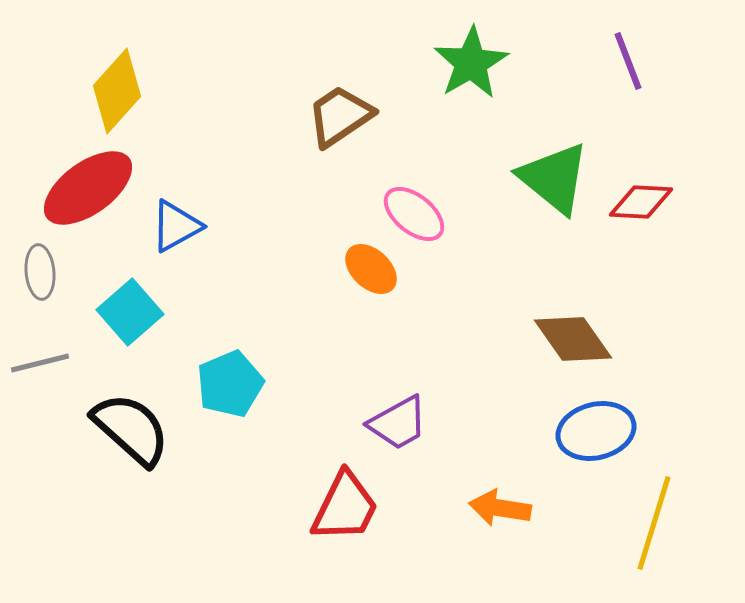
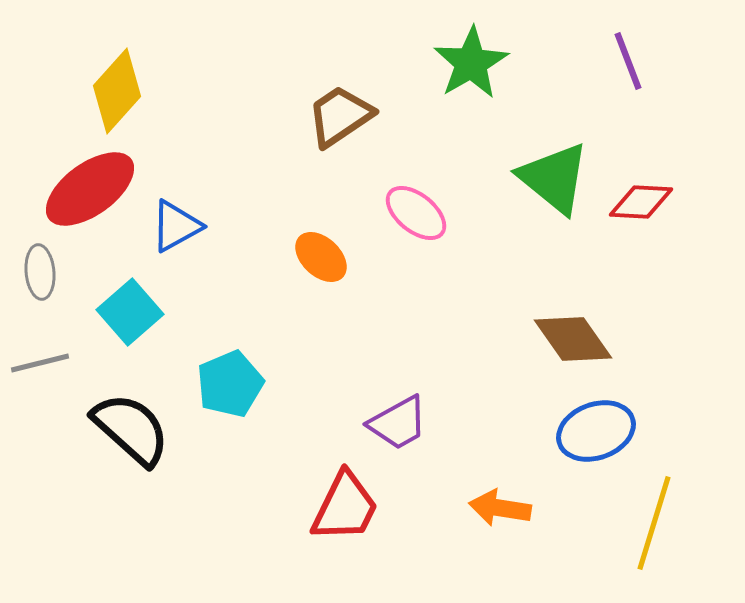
red ellipse: moved 2 px right, 1 px down
pink ellipse: moved 2 px right, 1 px up
orange ellipse: moved 50 px left, 12 px up
blue ellipse: rotated 6 degrees counterclockwise
